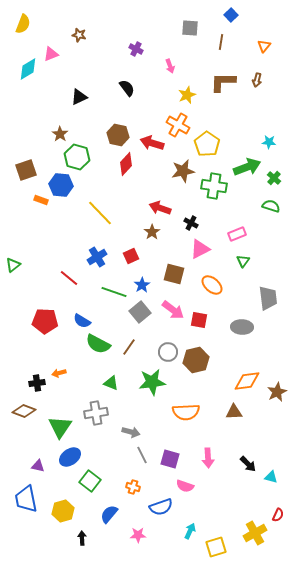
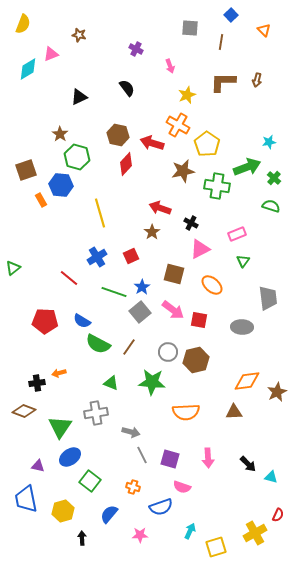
orange triangle at (264, 46): moved 16 px up; rotated 24 degrees counterclockwise
cyan star at (269, 142): rotated 16 degrees counterclockwise
green cross at (214, 186): moved 3 px right
orange rectangle at (41, 200): rotated 40 degrees clockwise
yellow line at (100, 213): rotated 28 degrees clockwise
green triangle at (13, 265): moved 3 px down
blue star at (142, 285): moved 2 px down
green star at (152, 382): rotated 12 degrees clockwise
pink semicircle at (185, 486): moved 3 px left, 1 px down
pink star at (138, 535): moved 2 px right
